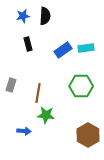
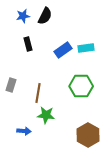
black semicircle: rotated 24 degrees clockwise
